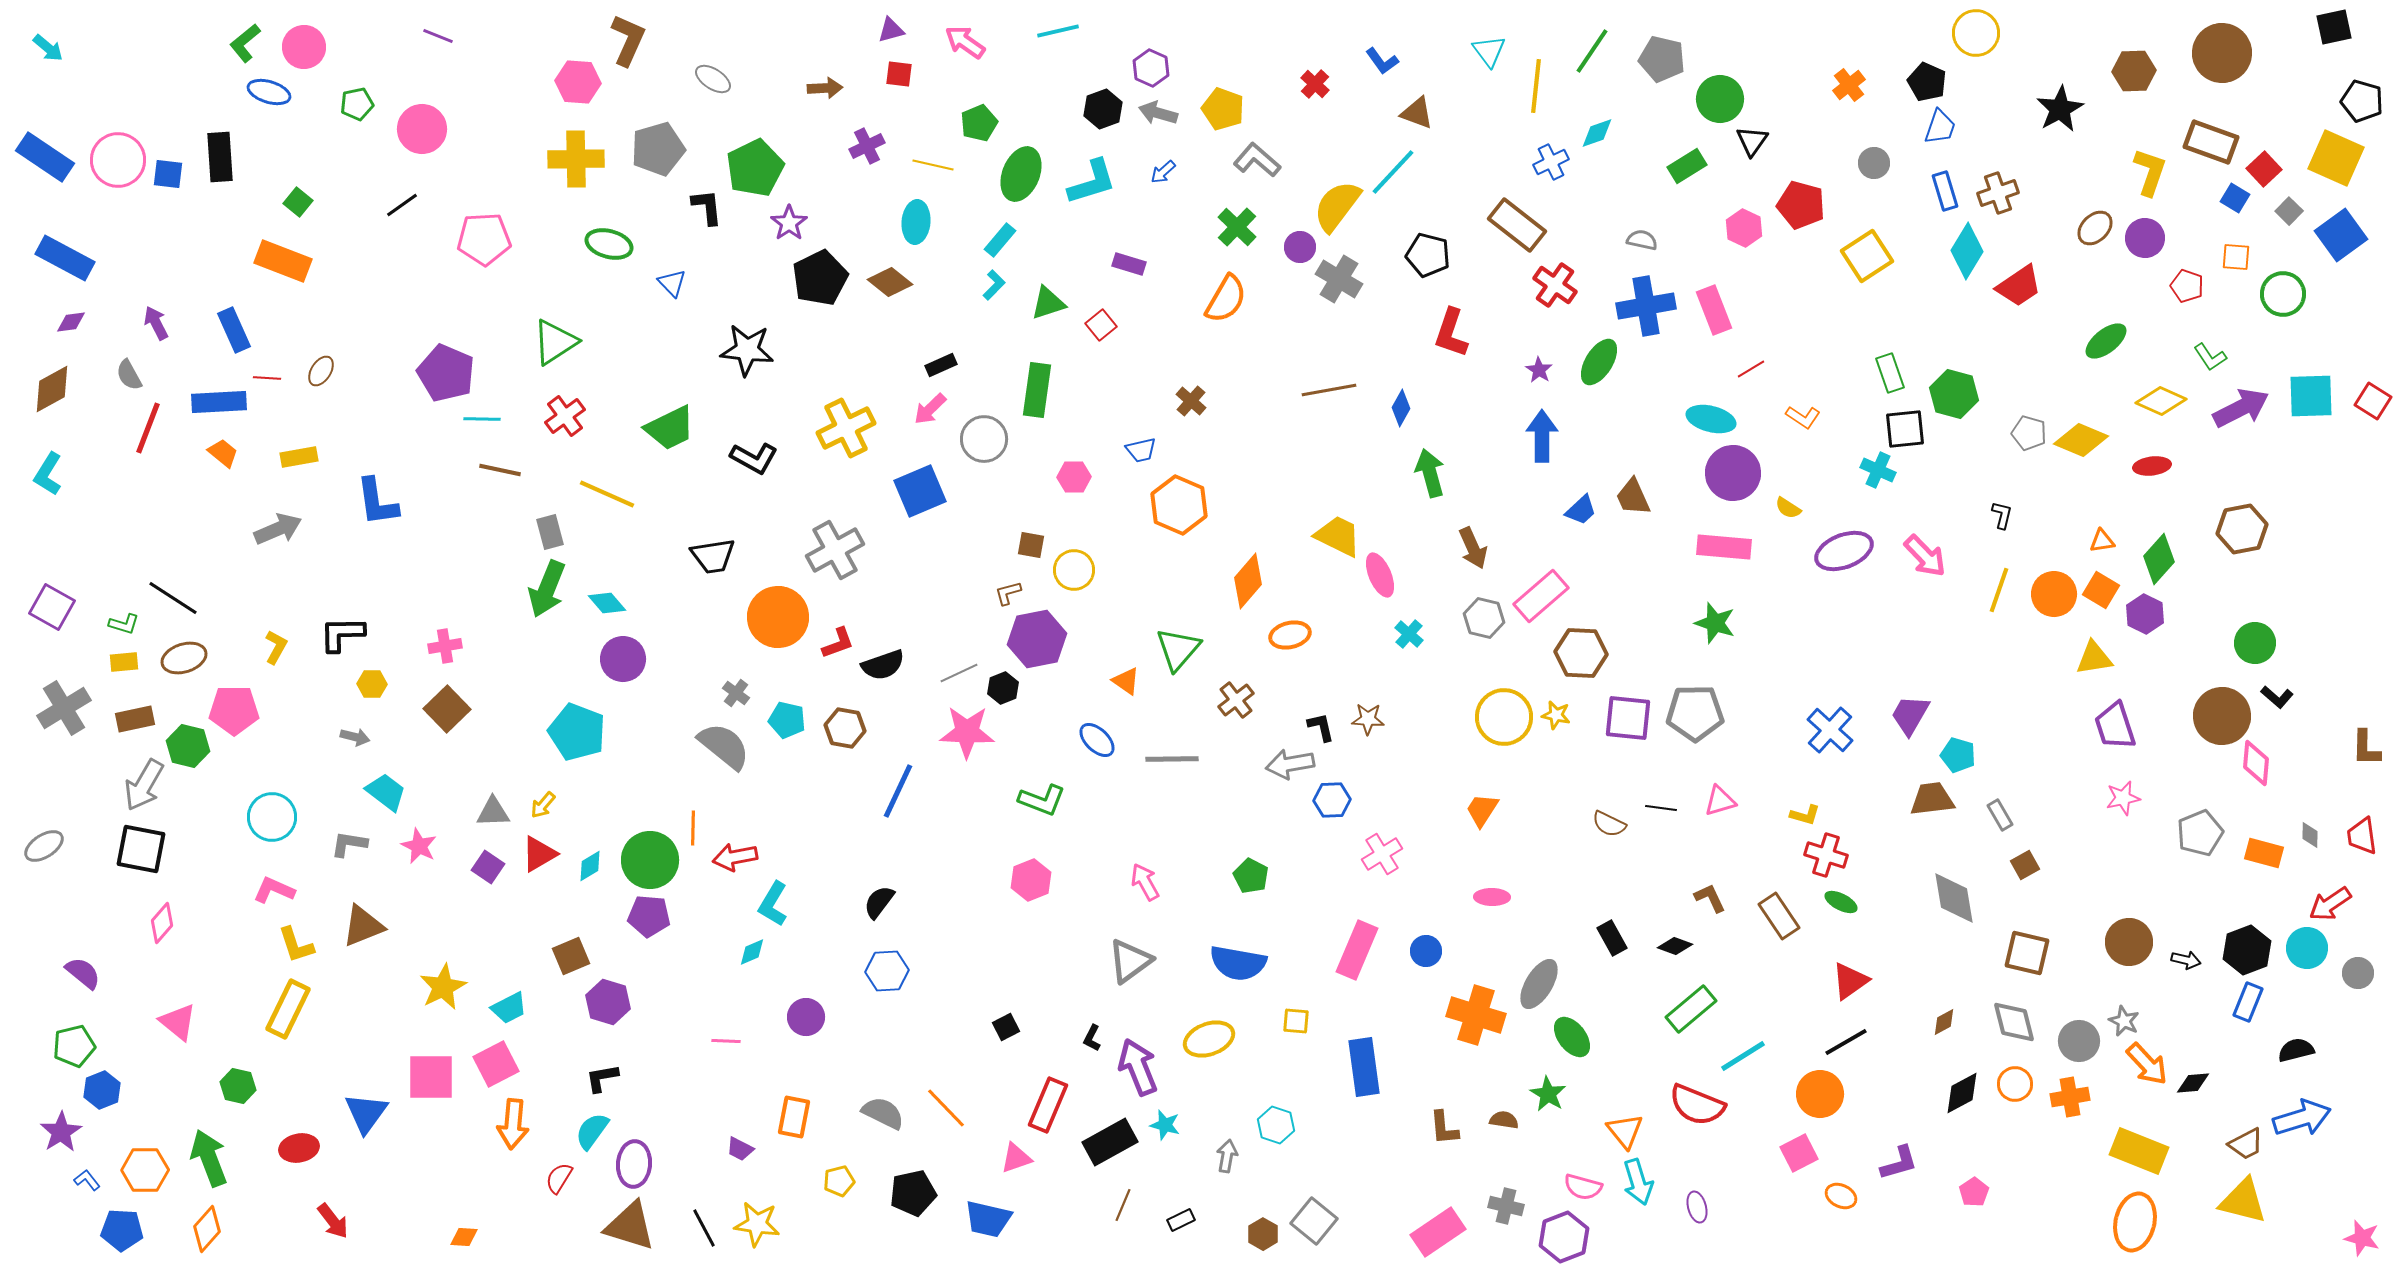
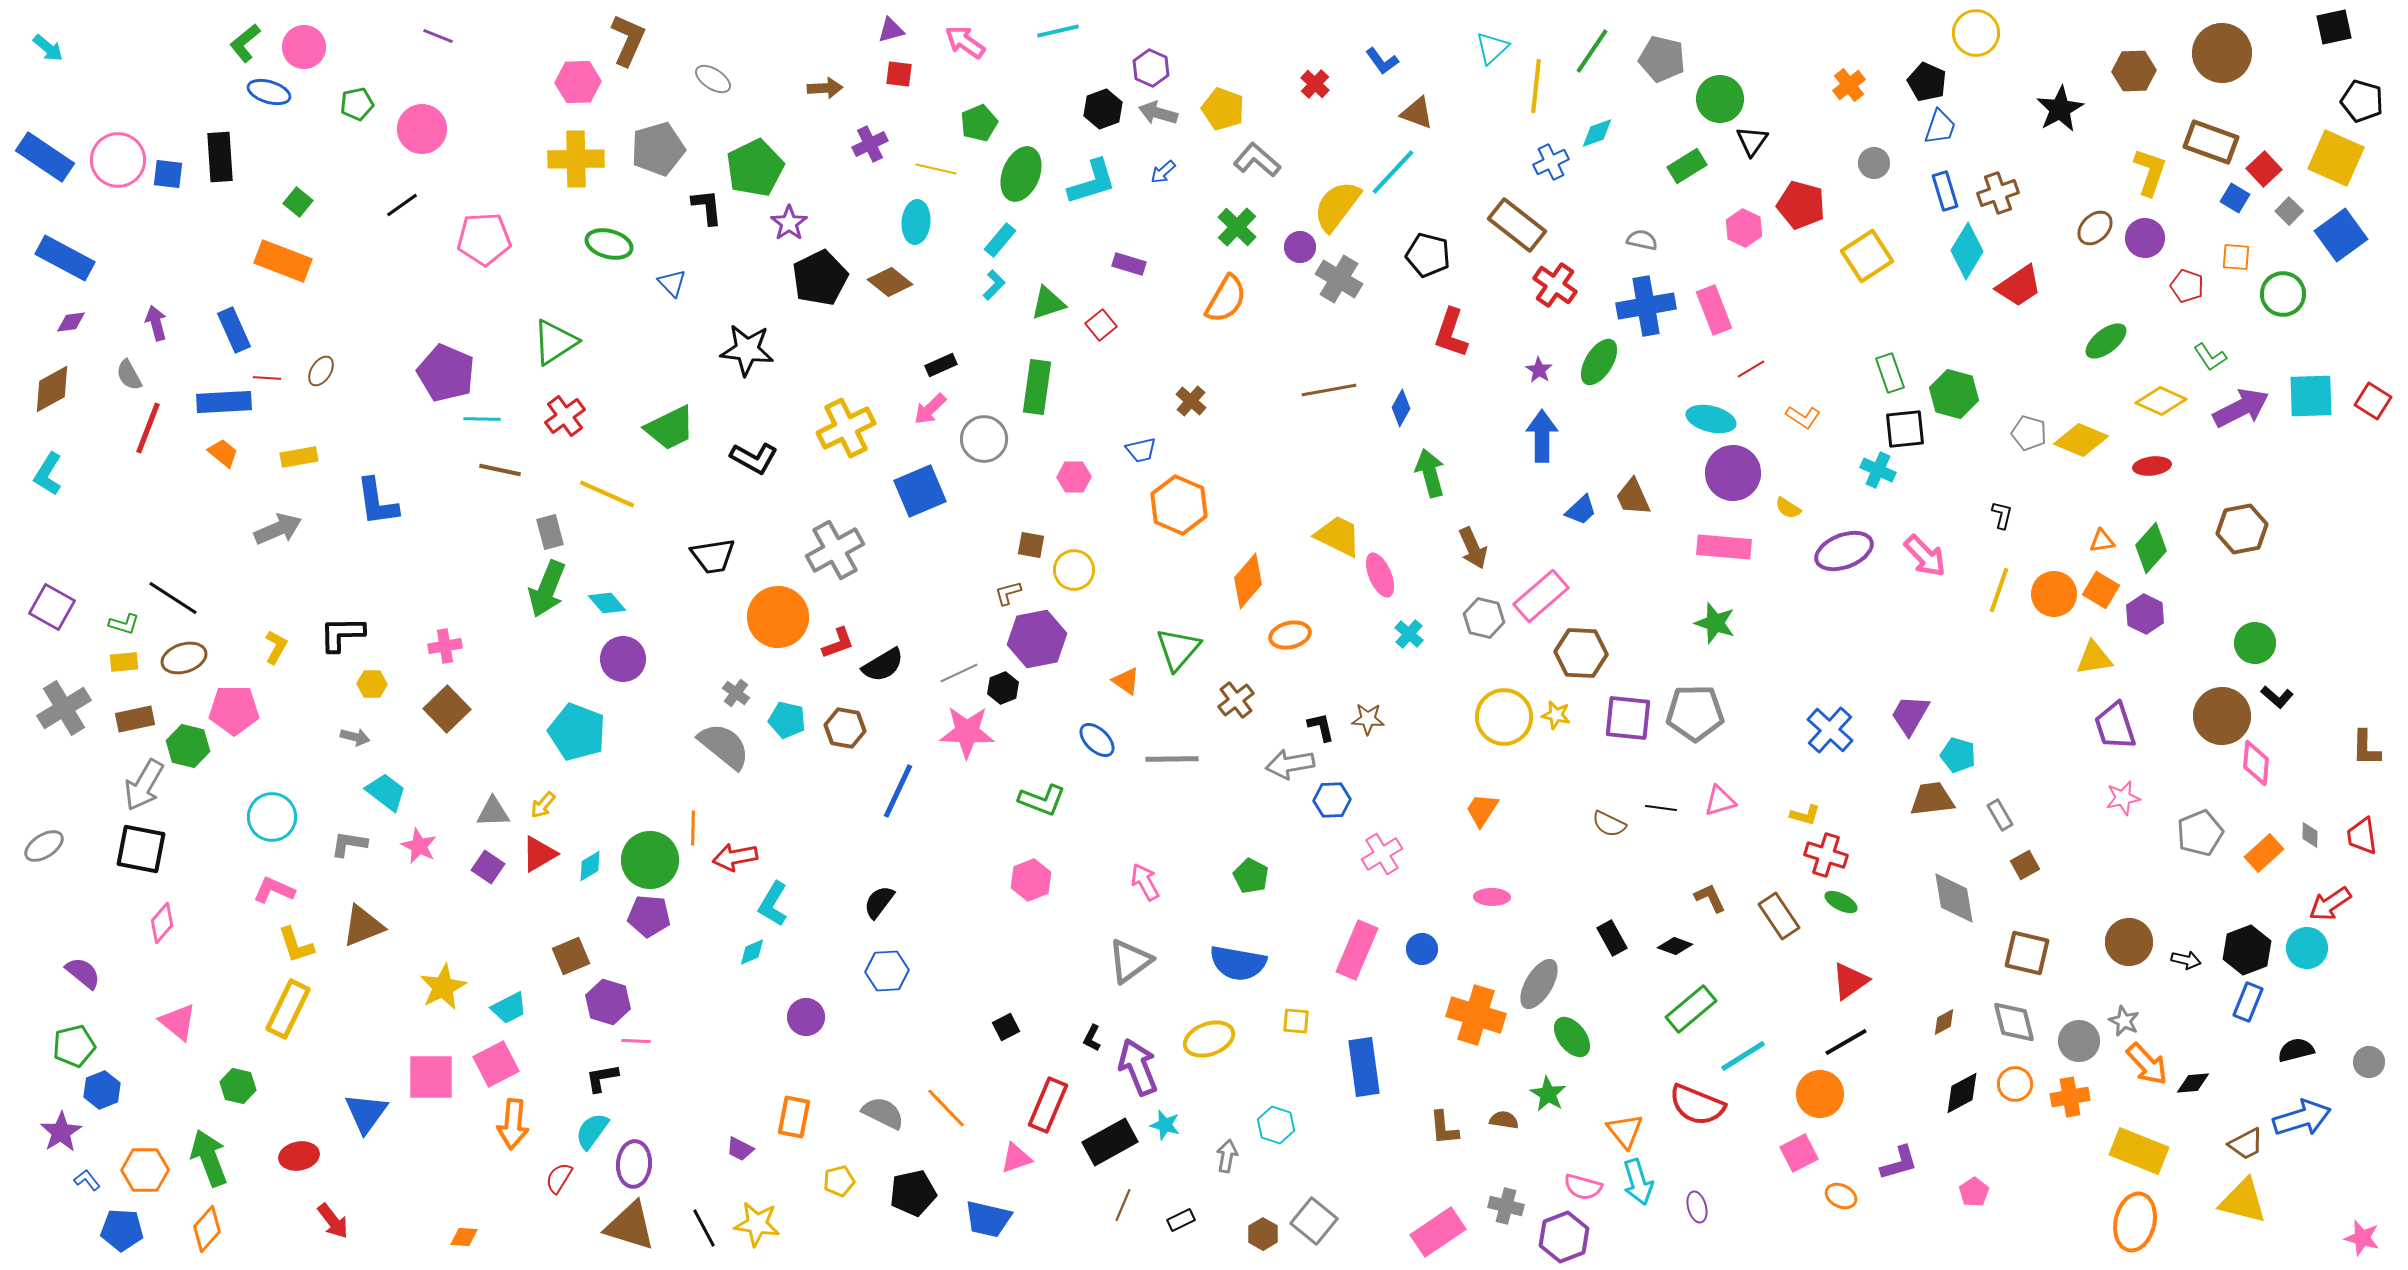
cyan triangle at (1489, 51): moved 3 px right, 3 px up; rotated 24 degrees clockwise
pink hexagon at (578, 82): rotated 6 degrees counterclockwise
purple cross at (867, 146): moved 3 px right, 2 px up
yellow line at (933, 165): moved 3 px right, 4 px down
purple arrow at (156, 323): rotated 12 degrees clockwise
green rectangle at (1037, 390): moved 3 px up
blue rectangle at (219, 402): moved 5 px right
green diamond at (2159, 559): moved 8 px left, 11 px up
black semicircle at (883, 665): rotated 12 degrees counterclockwise
orange rectangle at (2264, 853): rotated 57 degrees counterclockwise
blue circle at (1426, 951): moved 4 px left, 2 px up
gray circle at (2358, 973): moved 11 px right, 89 px down
pink line at (726, 1041): moved 90 px left
red ellipse at (299, 1148): moved 8 px down
